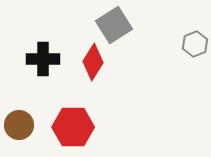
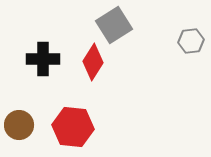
gray hexagon: moved 4 px left, 3 px up; rotated 15 degrees clockwise
red hexagon: rotated 6 degrees clockwise
